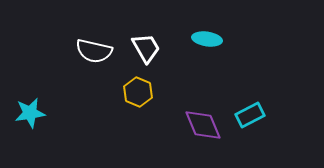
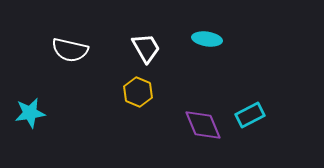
white semicircle: moved 24 px left, 1 px up
